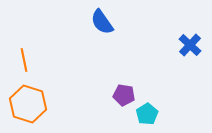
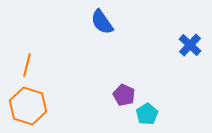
orange line: moved 3 px right, 5 px down; rotated 25 degrees clockwise
purple pentagon: rotated 15 degrees clockwise
orange hexagon: moved 2 px down
